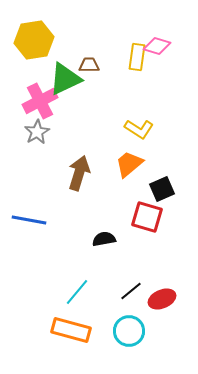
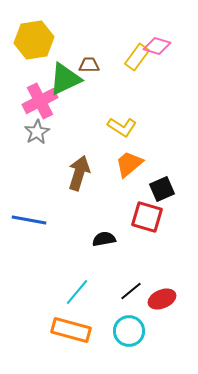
yellow rectangle: rotated 28 degrees clockwise
yellow L-shape: moved 17 px left, 2 px up
